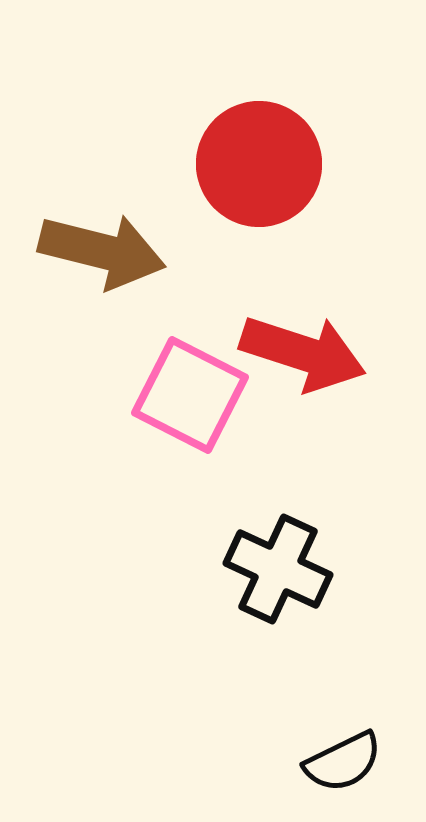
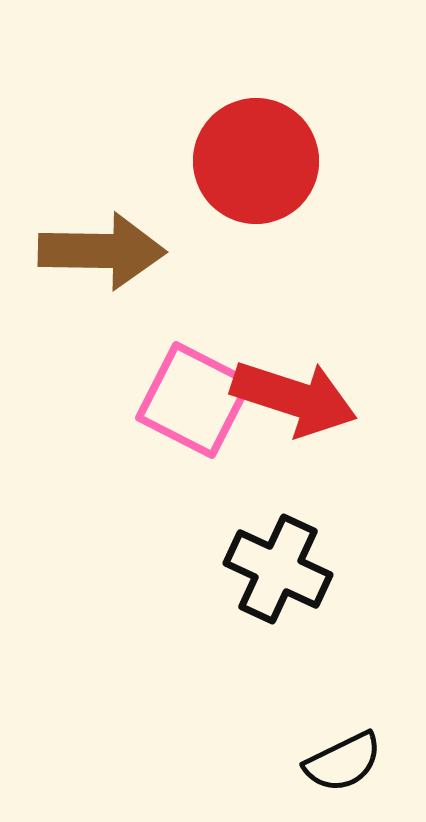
red circle: moved 3 px left, 3 px up
brown arrow: rotated 13 degrees counterclockwise
red arrow: moved 9 px left, 45 px down
pink square: moved 4 px right, 5 px down
